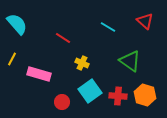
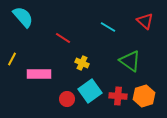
cyan semicircle: moved 6 px right, 7 px up
pink rectangle: rotated 15 degrees counterclockwise
orange hexagon: moved 1 px left, 1 px down; rotated 25 degrees clockwise
red circle: moved 5 px right, 3 px up
